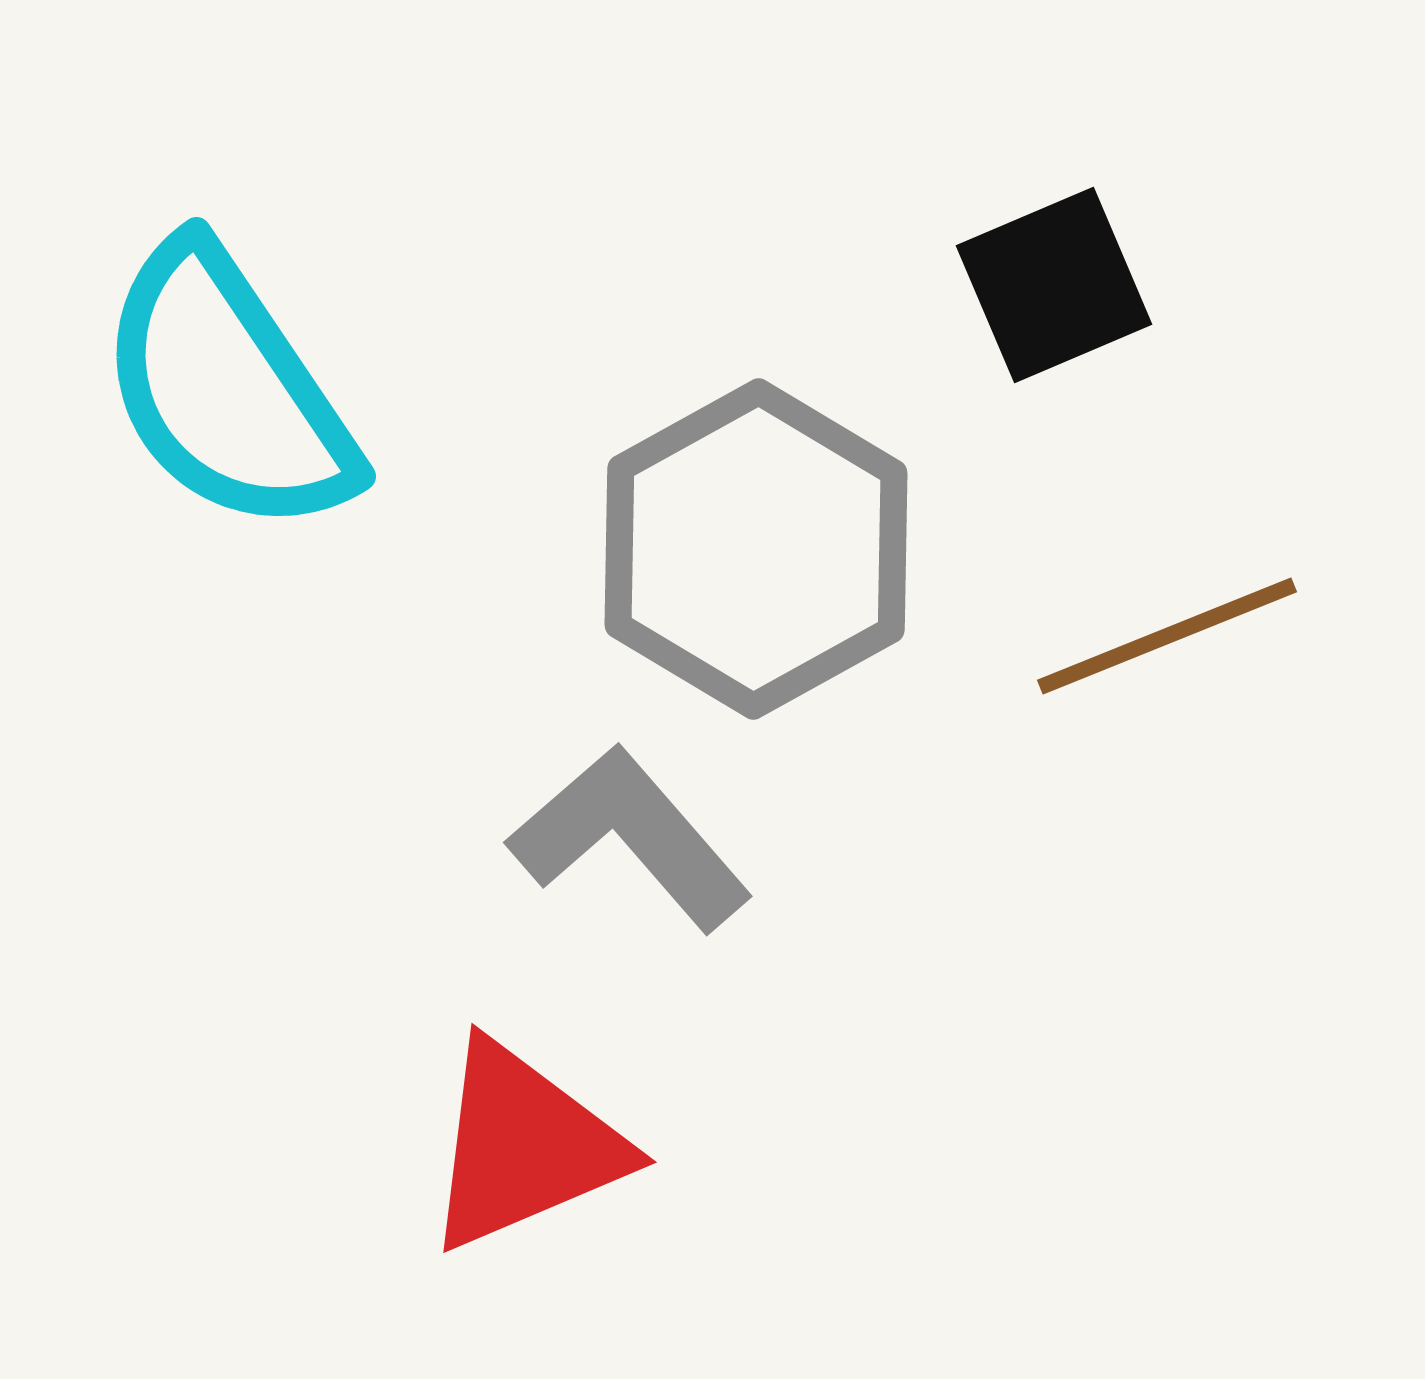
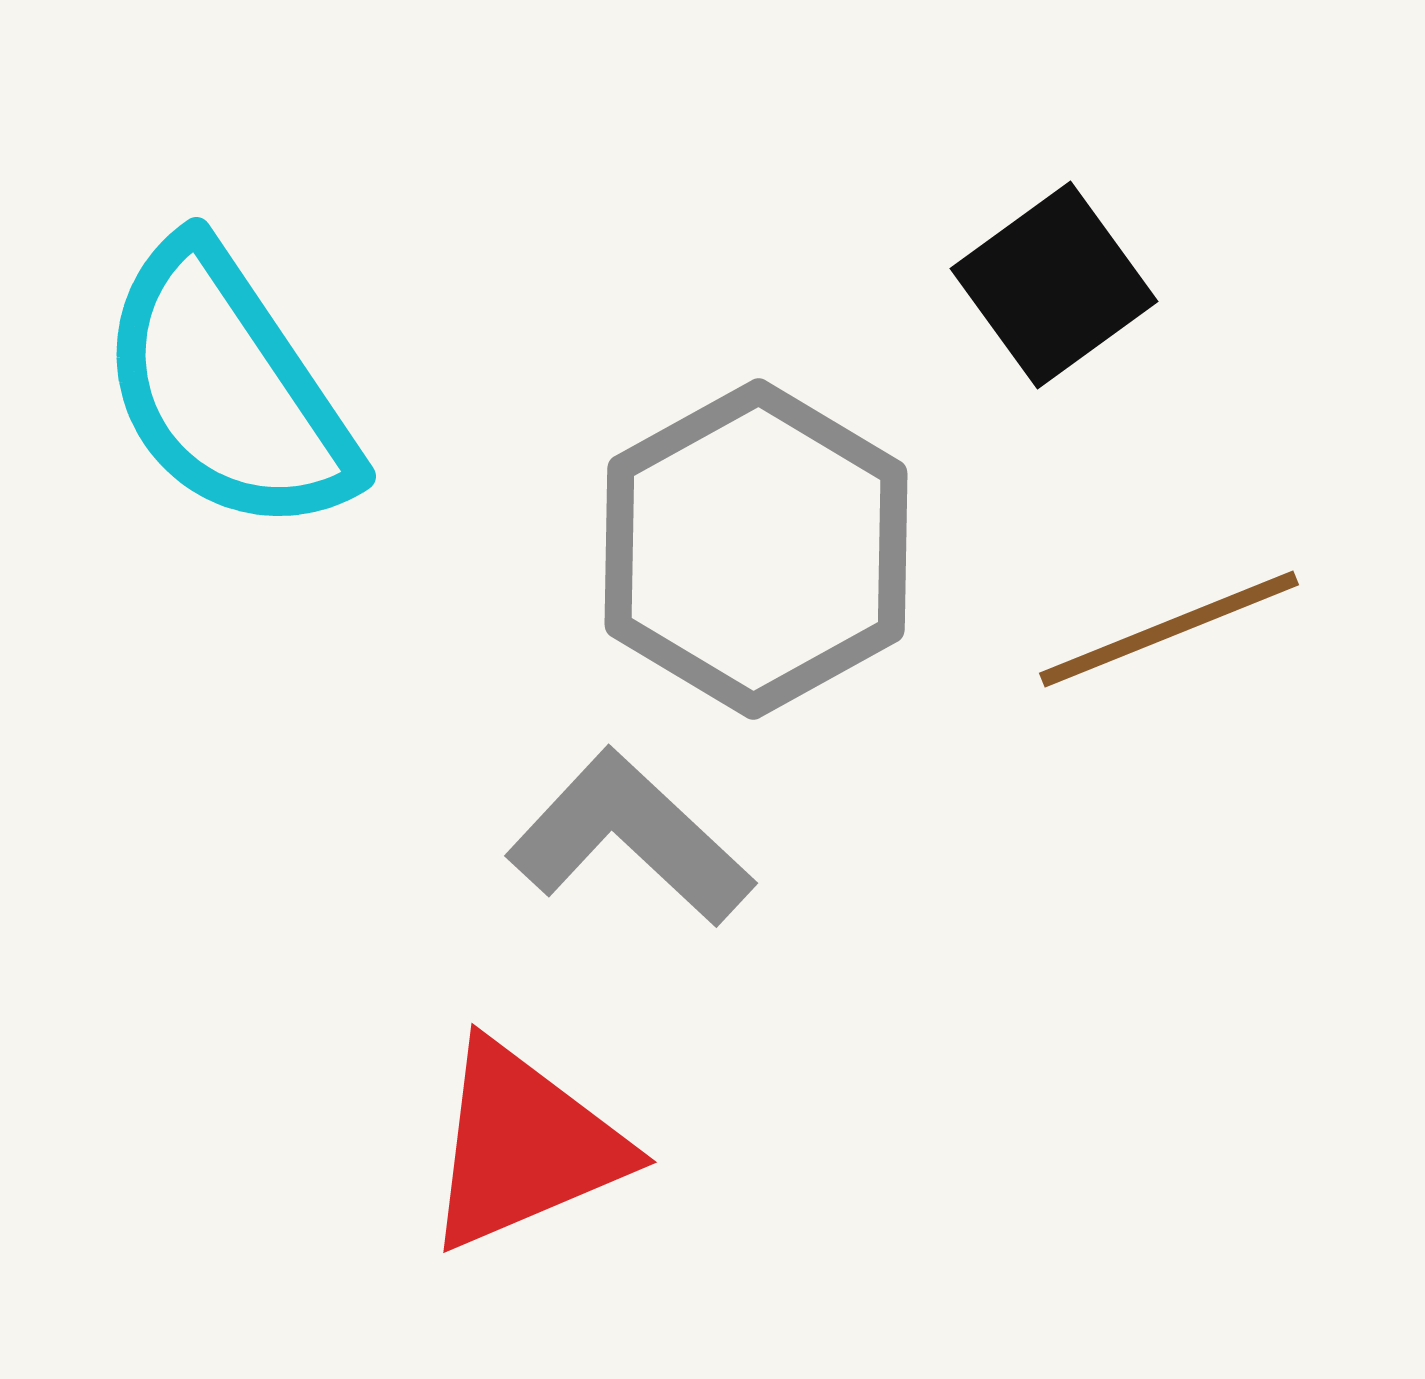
black square: rotated 13 degrees counterclockwise
brown line: moved 2 px right, 7 px up
gray L-shape: rotated 6 degrees counterclockwise
